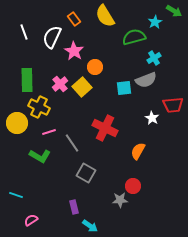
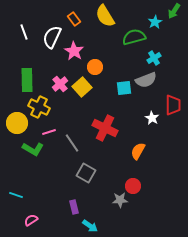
green arrow: rotated 91 degrees clockwise
red trapezoid: rotated 85 degrees counterclockwise
green L-shape: moved 7 px left, 7 px up
